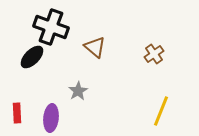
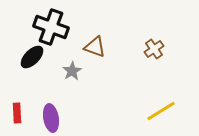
brown triangle: rotated 20 degrees counterclockwise
brown cross: moved 5 px up
gray star: moved 6 px left, 20 px up
yellow line: rotated 36 degrees clockwise
purple ellipse: rotated 16 degrees counterclockwise
